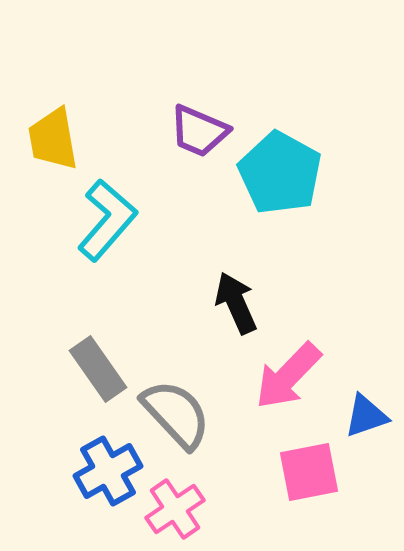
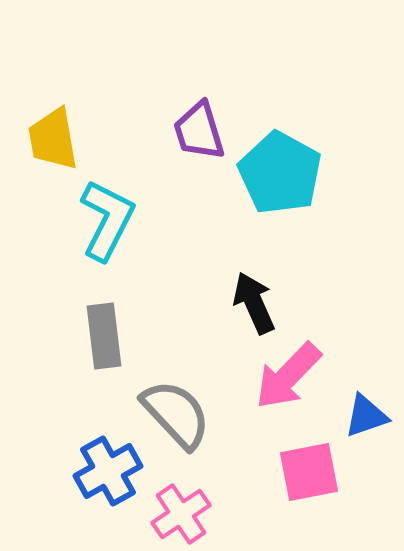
purple trapezoid: rotated 50 degrees clockwise
cyan L-shape: rotated 14 degrees counterclockwise
black arrow: moved 18 px right
gray rectangle: moved 6 px right, 33 px up; rotated 28 degrees clockwise
pink cross: moved 6 px right, 5 px down
